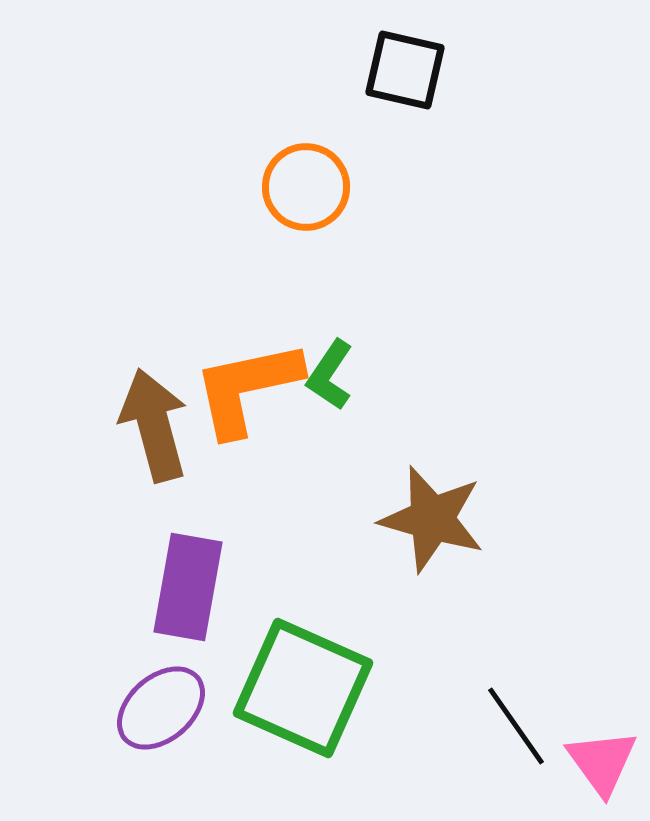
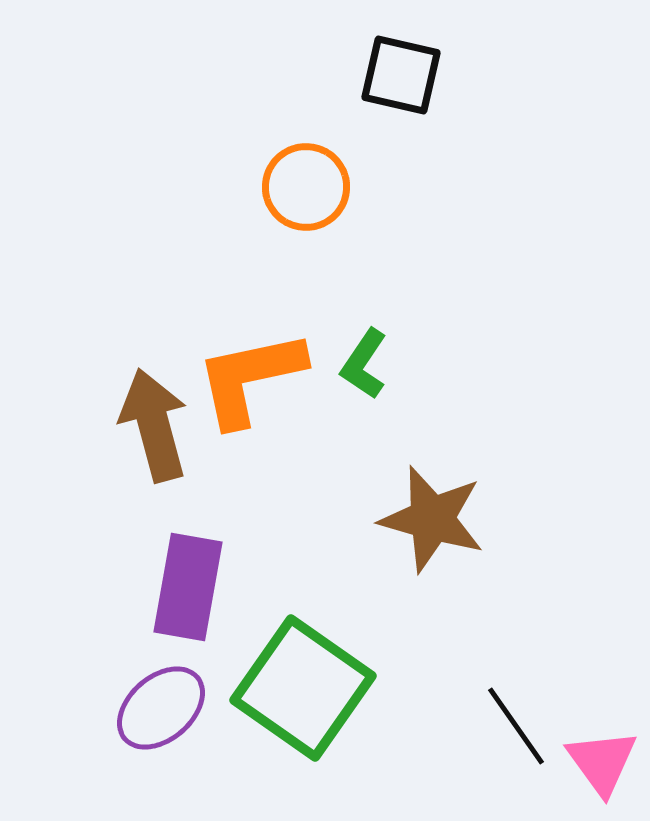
black square: moved 4 px left, 5 px down
green L-shape: moved 34 px right, 11 px up
orange L-shape: moved 3 px right, 10 px up
green square: rotated 11 degrees clockwise
